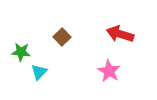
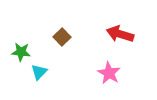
pink star: moved 2 px down
